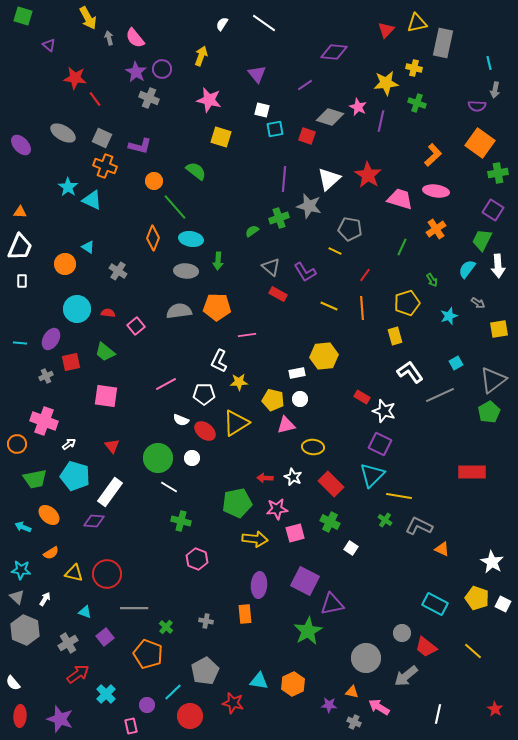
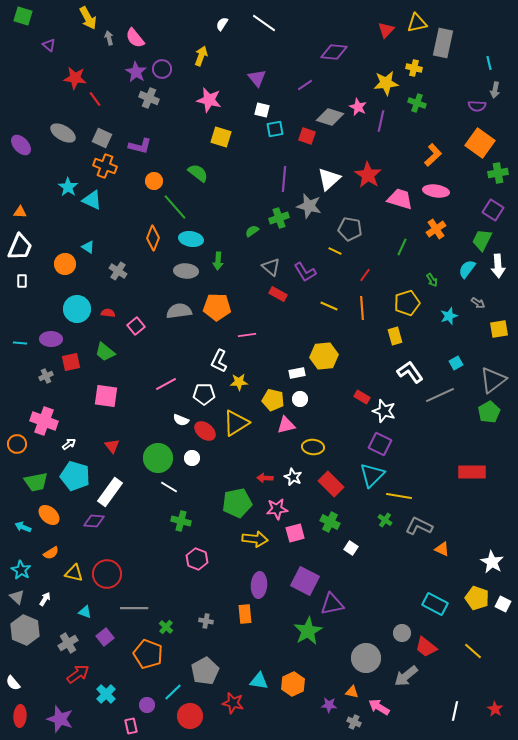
purple triangle at (257, 74): moved 4 px down
green semicircle at (196, 171): moved 2 px right, 2 px down
purple ellipse at (51, 339): rotated 60 degrees clockwise
green trapezoid at (35, 479): moved 1 px right, 3 px down
cyan star at (21, 570): rotated 24 degrees clockwise
white line at (438, 714): moved 17 px right, 3 px up
